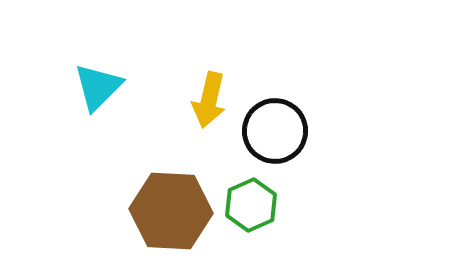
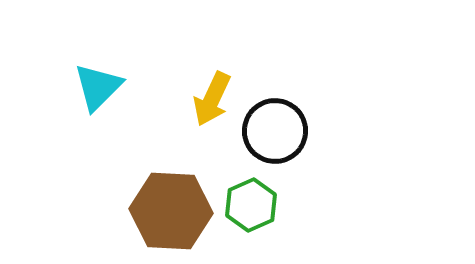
yellow arrow: moved 3 px right, 1 px up; rotated 12 degrees clockwise
